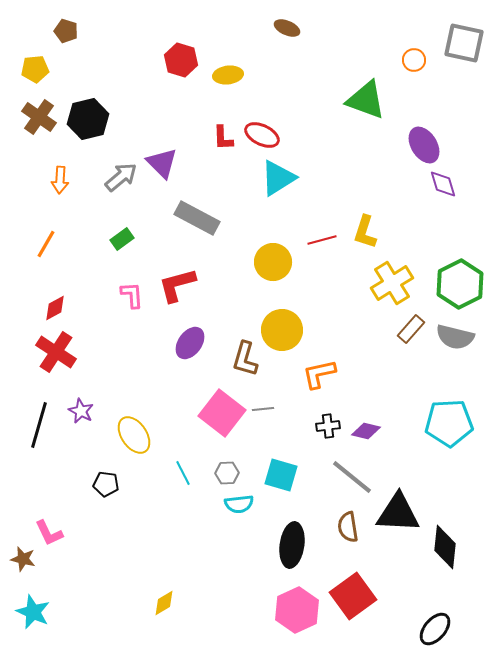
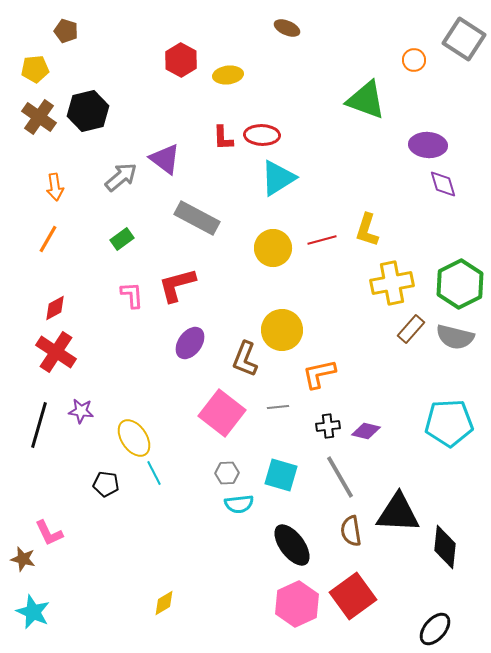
gray square at (464, 43): moved 4 px up; rotated 21 degrees clockwise
red hexagon at (181, 60): rotated 12 degrees clockwise
black hexagon at (88, 119): moved 8 px up
red ellipse at (262, 135): rotated 24 degrees counterclockwise
purple ellipse at (424, 145): moved 4 px right; rotated 54 degrees counterclockwise
purple triangle at (162, 163): moved 3 px right, 4 px up; rotated 8 degrees counterclockwise
orange arrow at (60, 180): moved 5 px left, 7 px down; rotated 12 degrees counterclockwise
yellow L-shape at (365, 232): moved 2 px right, 2 px up
orange line at (46, 244): moved 2 px right, 5 px up
yellow circle at (273, 262): moved 14 px up
yellow cross at (392, 283): rotated 21 degrees clockwise
brown L-shape at (245, 359): rotated 6 degrees clockwise
gray line at (263, 409): moved 15 px right, 2 px up
purple star at (81, 411): rotated 20 degrees counterclockwise
yellow ellipse at (134, 435): moved 3 px down
cyan line at (183, 473): moved 29 px left
gray line at (352, 477): moved 12 px left; rotated 21 degrees clockwise
brown semicircle at (348, 527): moved 3 px right, 4 px down
black ellipse at (292, 545): rotated 45 degrees counterclockwise
pink hexagon at (297, 610): moved 6 px up
